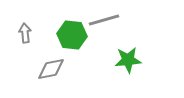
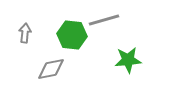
gray arrow: rotated 12 degrees clockwise
